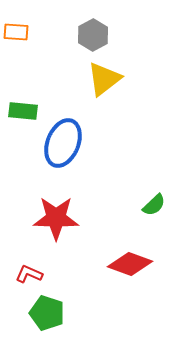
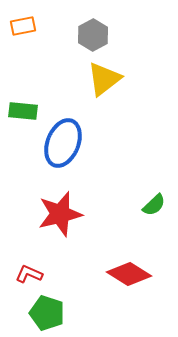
orange rectangle: moved 7 px right, 6 px up; rotated 15 degrees counterclockwise
red star: moved 4 px right, 4 px up; rotated 15 degrees counterclockwise
red diamond: moved 1 px left, 10 px down; rotated 12 degrees clockwise
